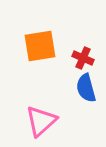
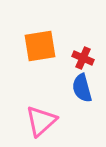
blue semicircle: moved 4 px left
